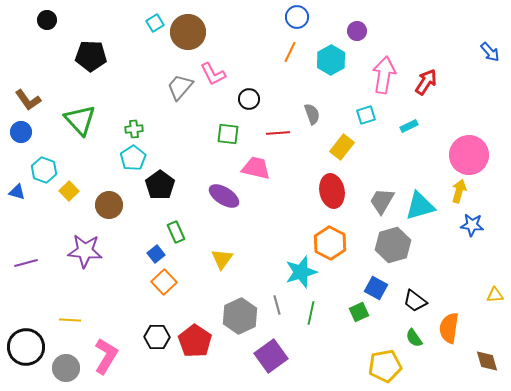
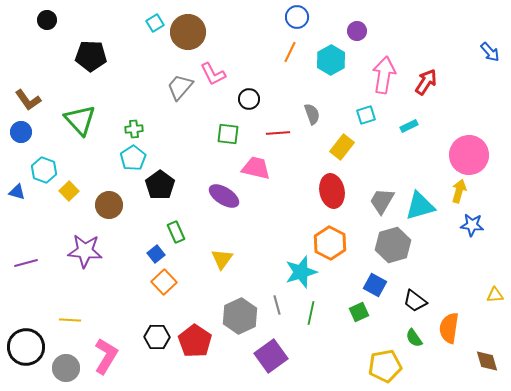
blue square at (376, 288): moved 1 px left, 3 px up
